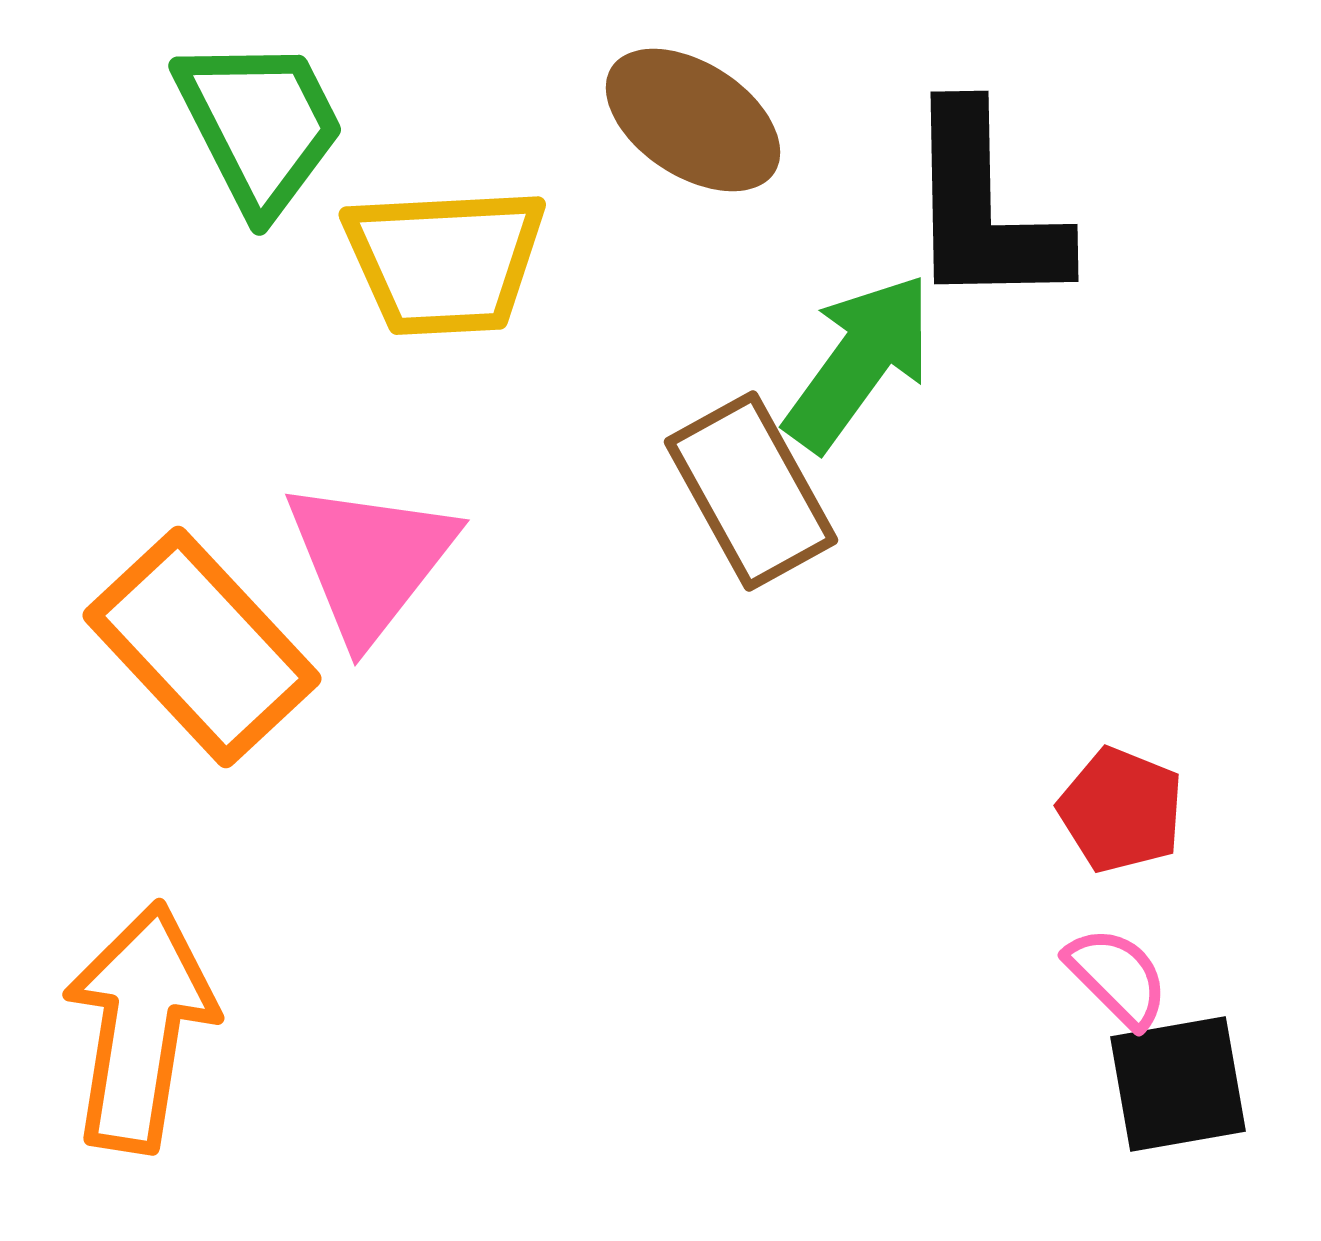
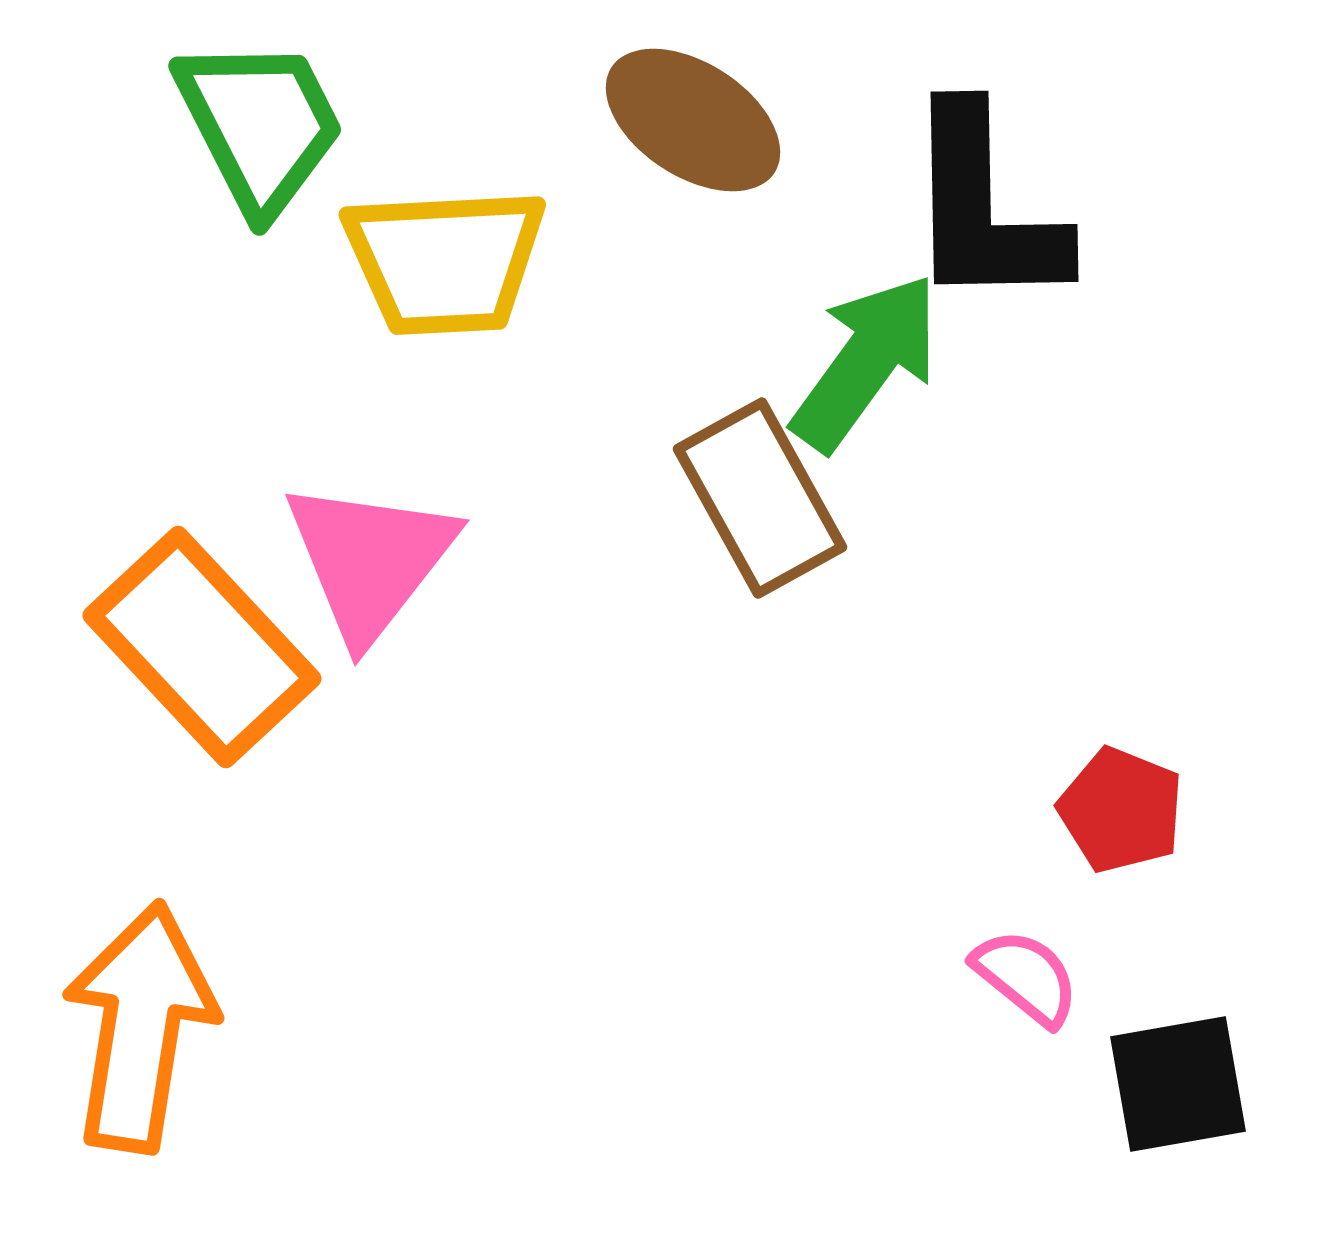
green arrow: moved 7 px right
brown rectangle: moved 9 px right, 7 px down
pink semicircle: moved 91 px left; rotated 6 degrees counterclockwise
